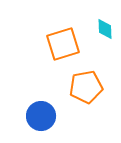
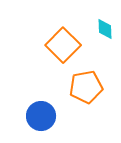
orange square: moved 1 px down; rotated 28 degrees counterclockwise
